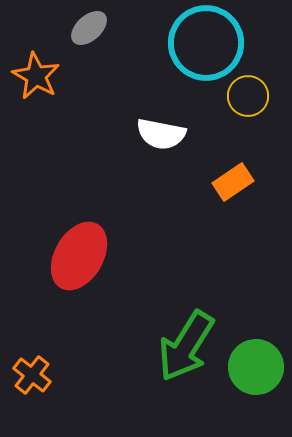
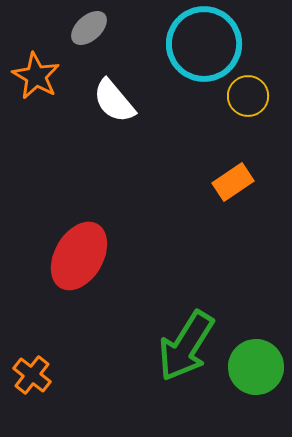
cyan circle: moved 2 px left, 1 px down
white semicircle: moved 47 px left, 33 px up; rotated 39 degrees clockwise
